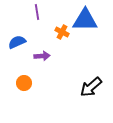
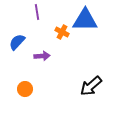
blue semicircle: rotated 24 degrees counterclockwise
orange circle: moved 1 px right, 6 px down
black arrow: moved 1 px up
